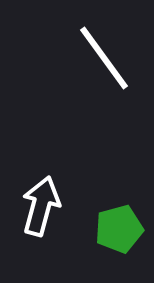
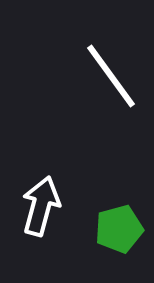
white line: moved 7 px right, 18 px down
